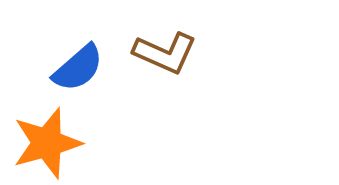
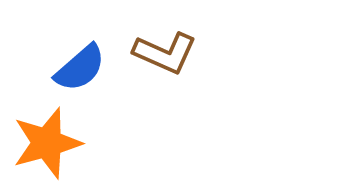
blue semicircle: moved 2 px right
